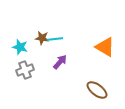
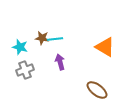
purple arrow: rotated 56 degrees counterclockwise
